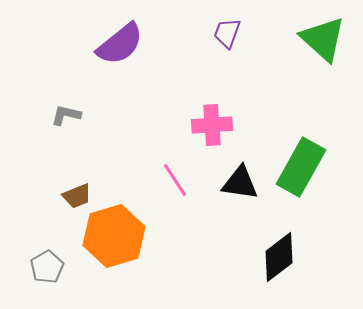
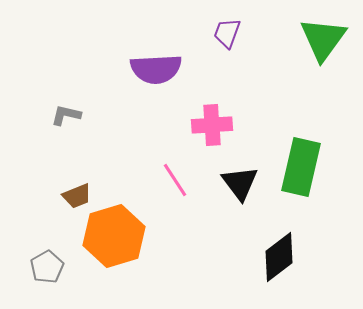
green triangle: rotated 24 degrees clockwise
purple semicircle: moved 36 px right, 25 px down; rotated 36 degrees clockwise
green rectangle: rotated 16 degrees counterclockwise
black triangle: rotated 45 degrees clockwise
